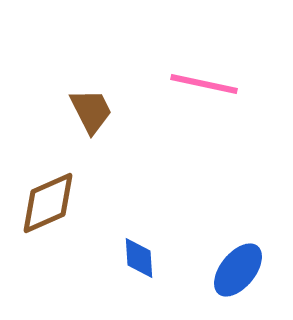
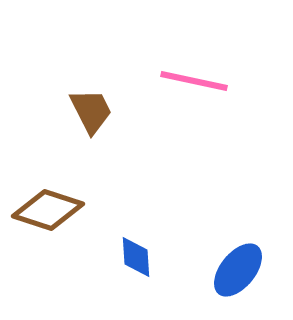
pink line: moved 10 px left, 3 px up
brown diamond: moved 7 px down; rotated 42 degrees clockwise
blue diamond: moved 3 px left, 1 px up
